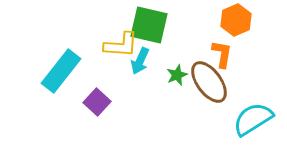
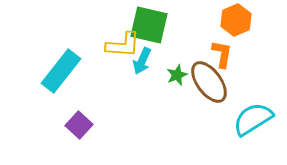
yellow L-shape: moved 2 px right
cyan arrow: moved 2 px right
purple square: moved 18 px left, 23 px down
